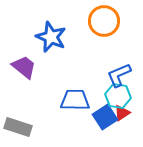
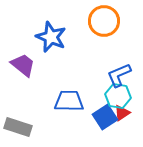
purple trapezoid: moved 1 px left, 2 px up
blue trapezoid: moved 6 px left, 1 px down
